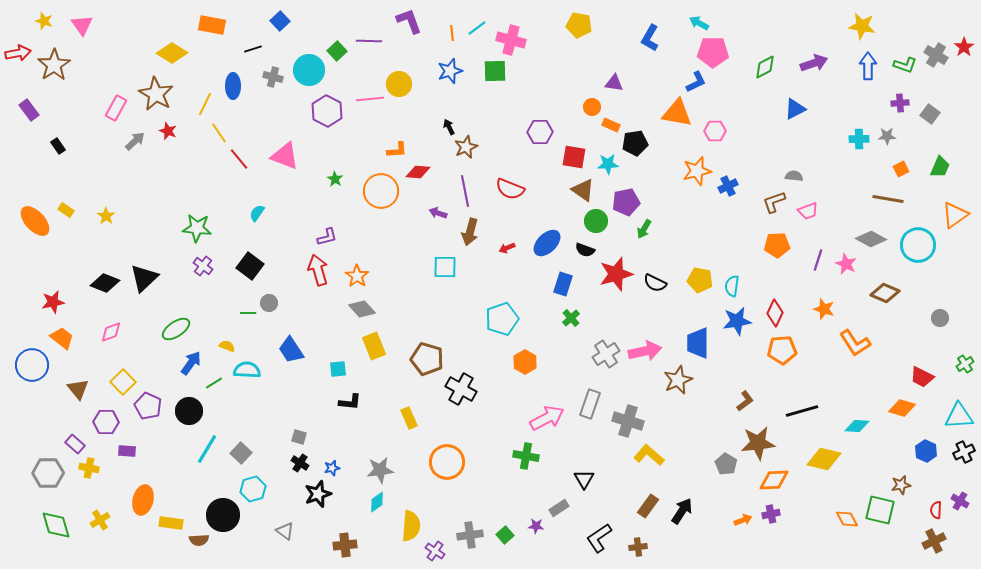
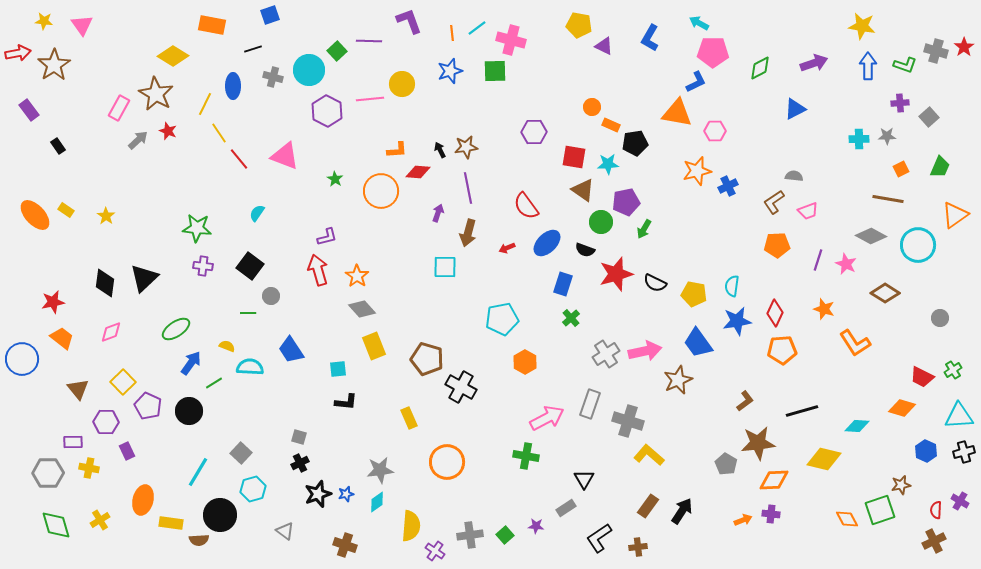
yellow star at (44, 21): rotated 12 degrees counterclockwise
blue square at (280, 21): moved 10 px left, 6 px up; rotated 24 degrees clockwise
yellow diamond at (172, 53): moved 1 px right, 3 px down
gray cross at (936, 55): moved 4 px up; rotated 15 degrees counterclockwise
green diamond at (765, 67): moved 5 px left, 1 px down
purple triangle at (614, 83): moved 10 px left, 37 px up; rotated 18 degrees clockwise
yellow circle at (399, 84): moved 3 px right
pink rectangle at (116, 108): moved 3 px right
gray square at (930, 114): moved 1 px left, 3 px down; rotated 12 degrees clockwise
black arrow at (449, 127): moved 9 px left, 23 px down
purple hexagon at (540, 132): moved 6 px left
gray arrow at (135, 141): moved 3 px right, 1 px up
brown star at (466, 147): rotated 15 degrees clockwise
red semicircle at (510, 189): moved 16 px right, 17 px down; rotated 32 degrees clockwise
purple line at (465, 191): moved 3 px right, 3 px up
brown L-shape at (774, 202): rotated 15 degrees counterclockwise
purple arrow at (438, 213): rotated 90 degrees clockwise
orange ellipse at (35, 221): moved 6 px up
green circle at (596, 221): moved 5 px right, 1 px down
brown arrow at (470, 232): moved 2 px left, 1 px down
gray diamond at (871, 239): moved 3 px up
purple cross at (203, 266): rotated 30 degrees counterclockwise
yellow pentagon at (700, 280): moved 6 px left, 14 px down
black diamond at (105, 283): rotated 76 degrees clockwise
brown diamond at (885, 293): rotated 8 degrees clockwise
gray circle at (269, 303): moved 2 px right, 7 px up
cyan pentagon at (502, 319): rotated 8 degrees clockwise
blue trapezoid at (698, 343): rotated 36 degrees counterclockwise
green cross at (965, 364): moved 12 px left, 6 px down
blue circle at (32, 365): moved 10 px left, 6 px up
cyan semicircle at (247, 370): moved 3 px right, 3 px up
black cross at (461, 389): moved 2 px up
black L-shape at (350, 402): moved 4 px left
purple rectangle at (75, 444): moved 2 px left, 2 px up; rotated 42 degrees counterclockwise
cyan line at (207, 449): moved 9 px left, 23 px down
purple rectangle at (127, 451): rotated 60 degrees clockwise
black cross at (964, 452): rotated 10 degrees clockwise
black cross at (300, 463): rotated 30 degrees clockwise
blue star at (332, 468): moved 14 px right, 26 px down
gray rectangle at (559, 508): moved 7 px right
green square at (880, 510): rotated 32 degrees counterclockwise
purple cross at (771, 514): rotated 18 degrees clockwise
black circle at (223, 515): moved 3 px left
brown cross at (345, 545): rotated 25 degrees clockwise
